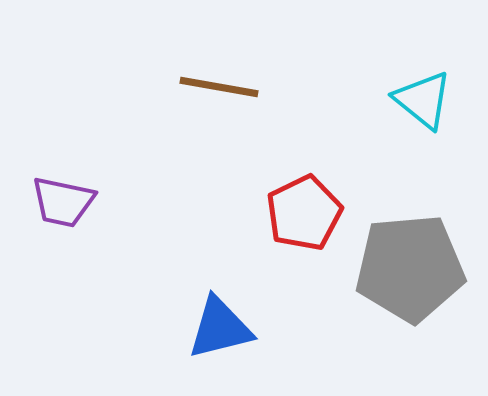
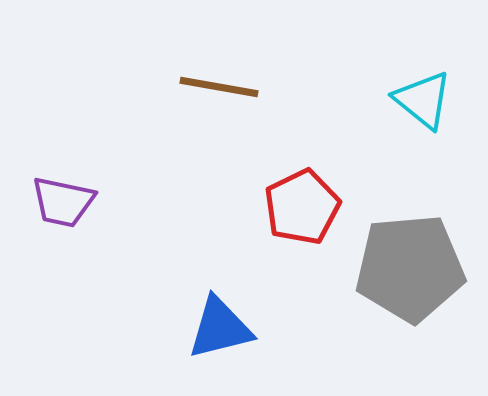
red pentagon: moved 2 px left, 6 px up
